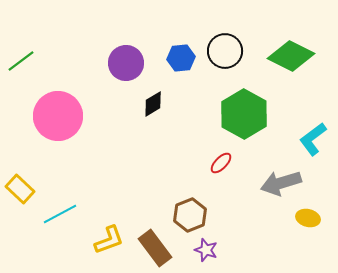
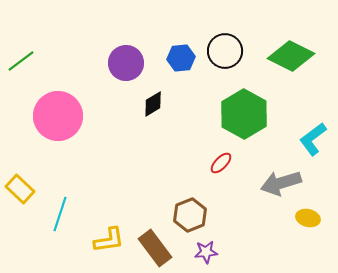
cyan line: rotated 44 degrees counterclockwise
yellow L-shape: rotated 12 degrees clockwise
purple star: moved 2 px down; rotated 25 degrees counterclockwise
